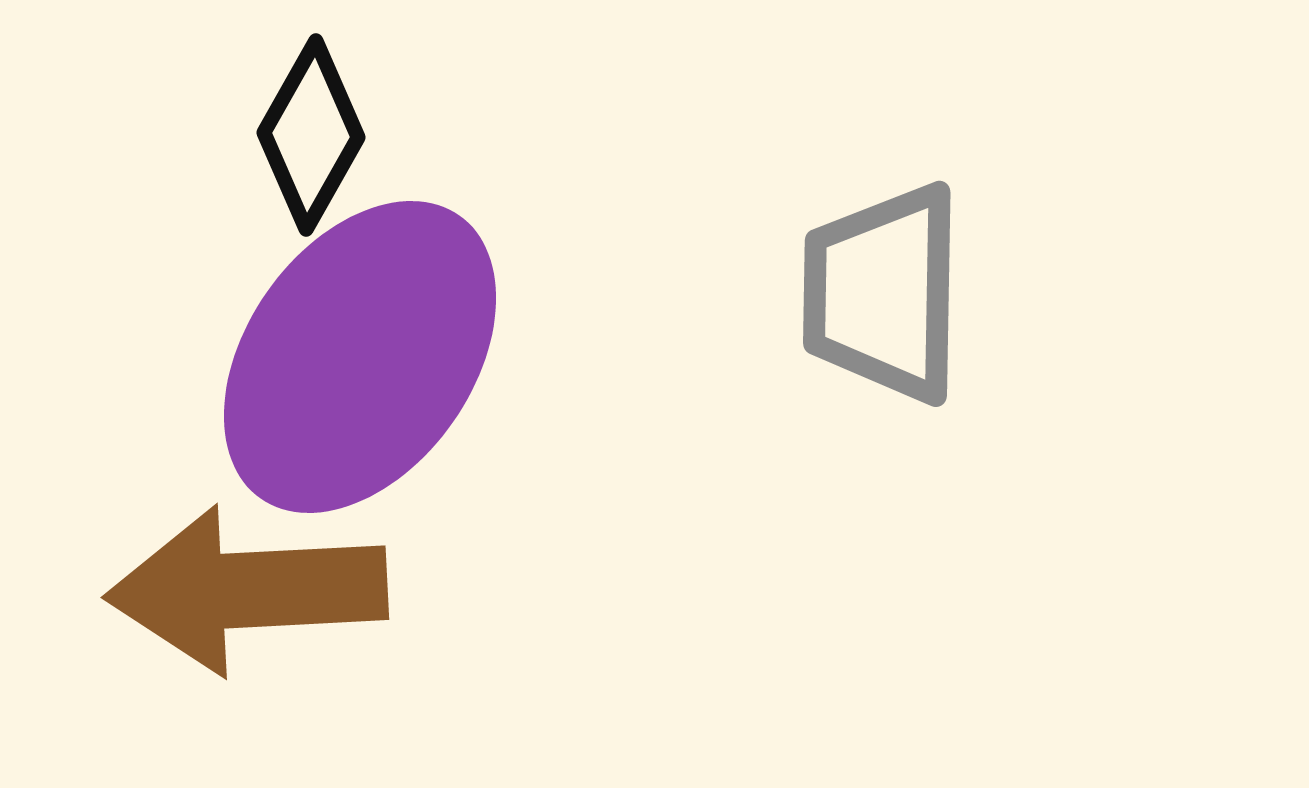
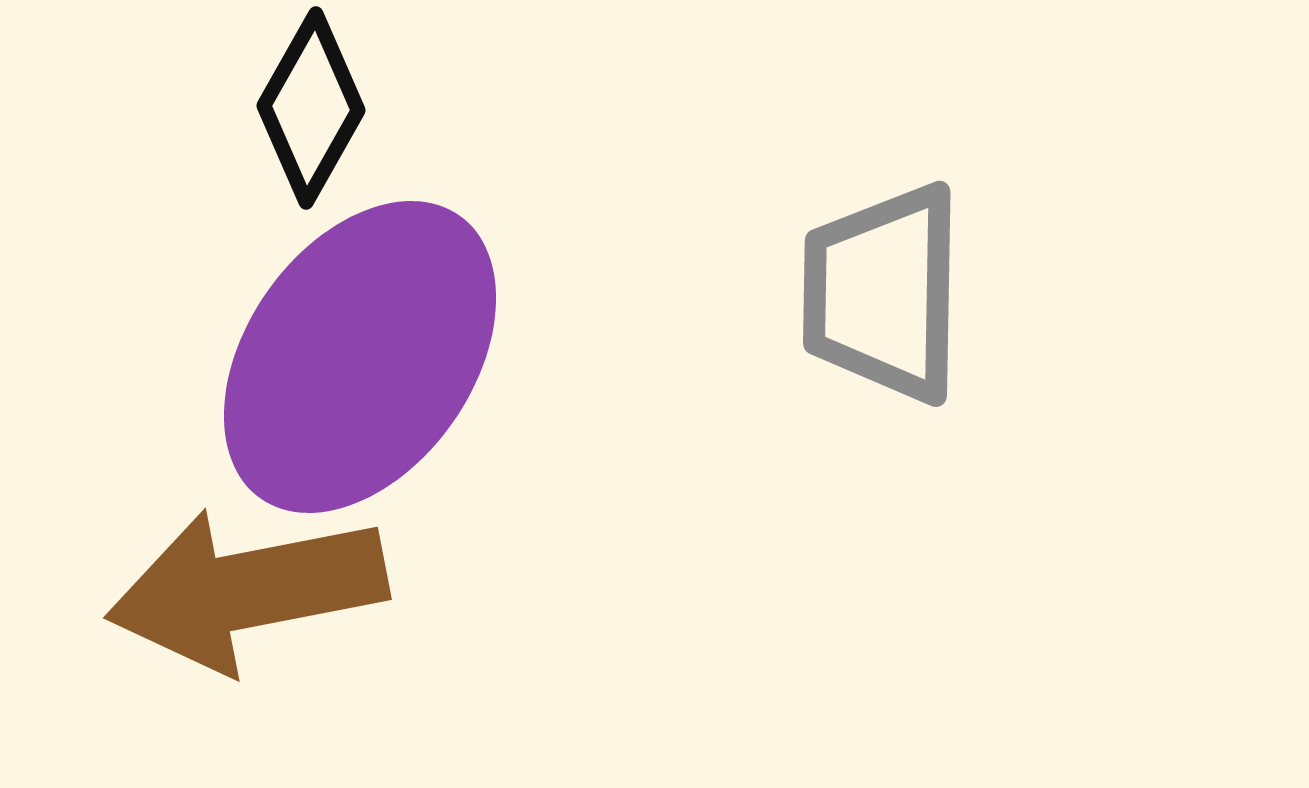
black diamond: moved 27 px up
brown arrow: rotated 8 degrees counterclockwise
